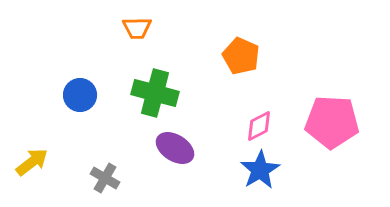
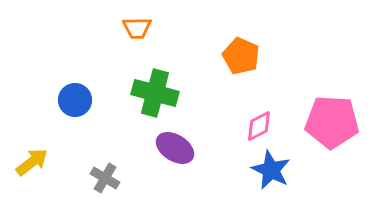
blue circle: moved 5 px left, 5 px down
blue star: moved 11 px right; rotated 15 degrees counterclockwise
